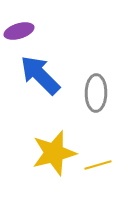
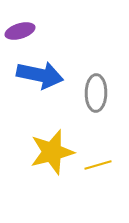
purple ellipse: moved 1 px right
blue arrow: rotated 147 degrees clockwise
yellow star: moved 2 px left, 1 px up
